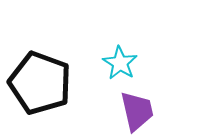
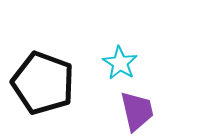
black pentagon: moved 3 px right
